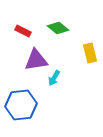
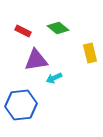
cyan arrow: rotated 35 degrees clockwise
